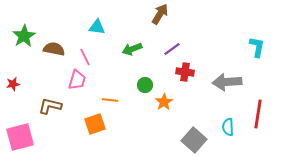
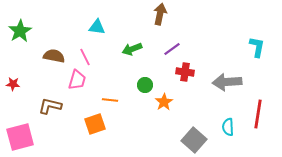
brown arrow: rotated 20 degrees counterclockwise
green star: moved 4 px left, 5 px up
brown semicircle: moved 7 px down
red star: rotated 16 degrees clockwise
